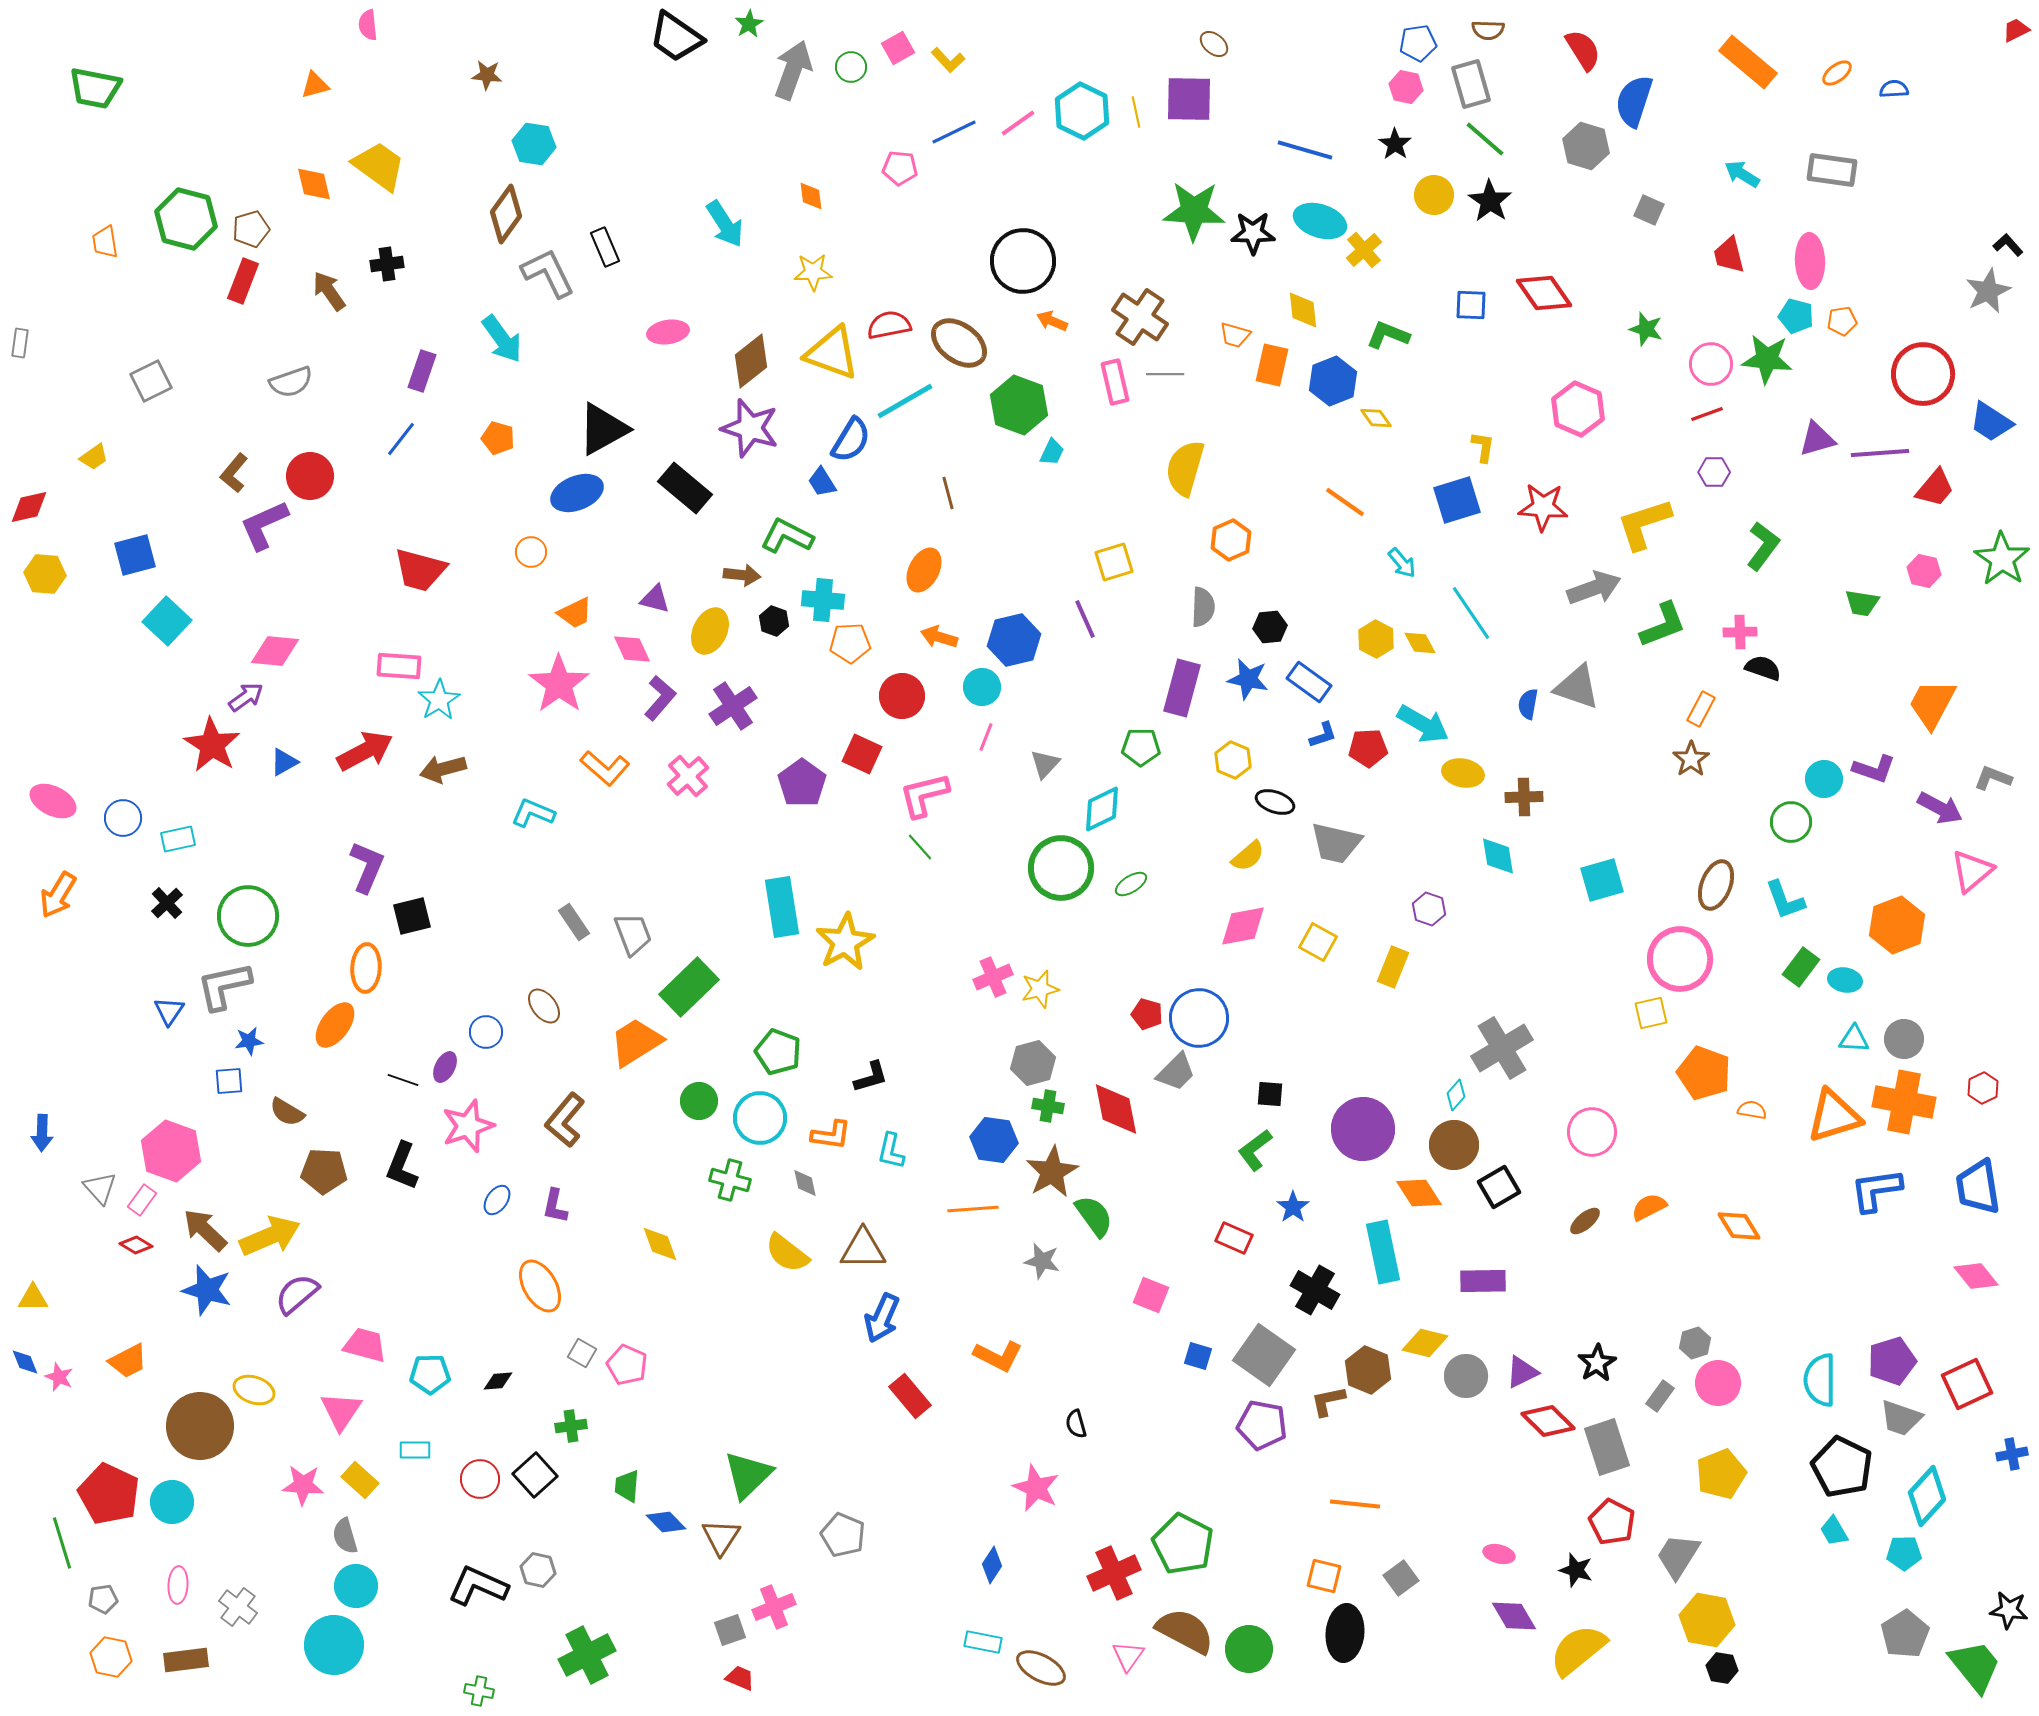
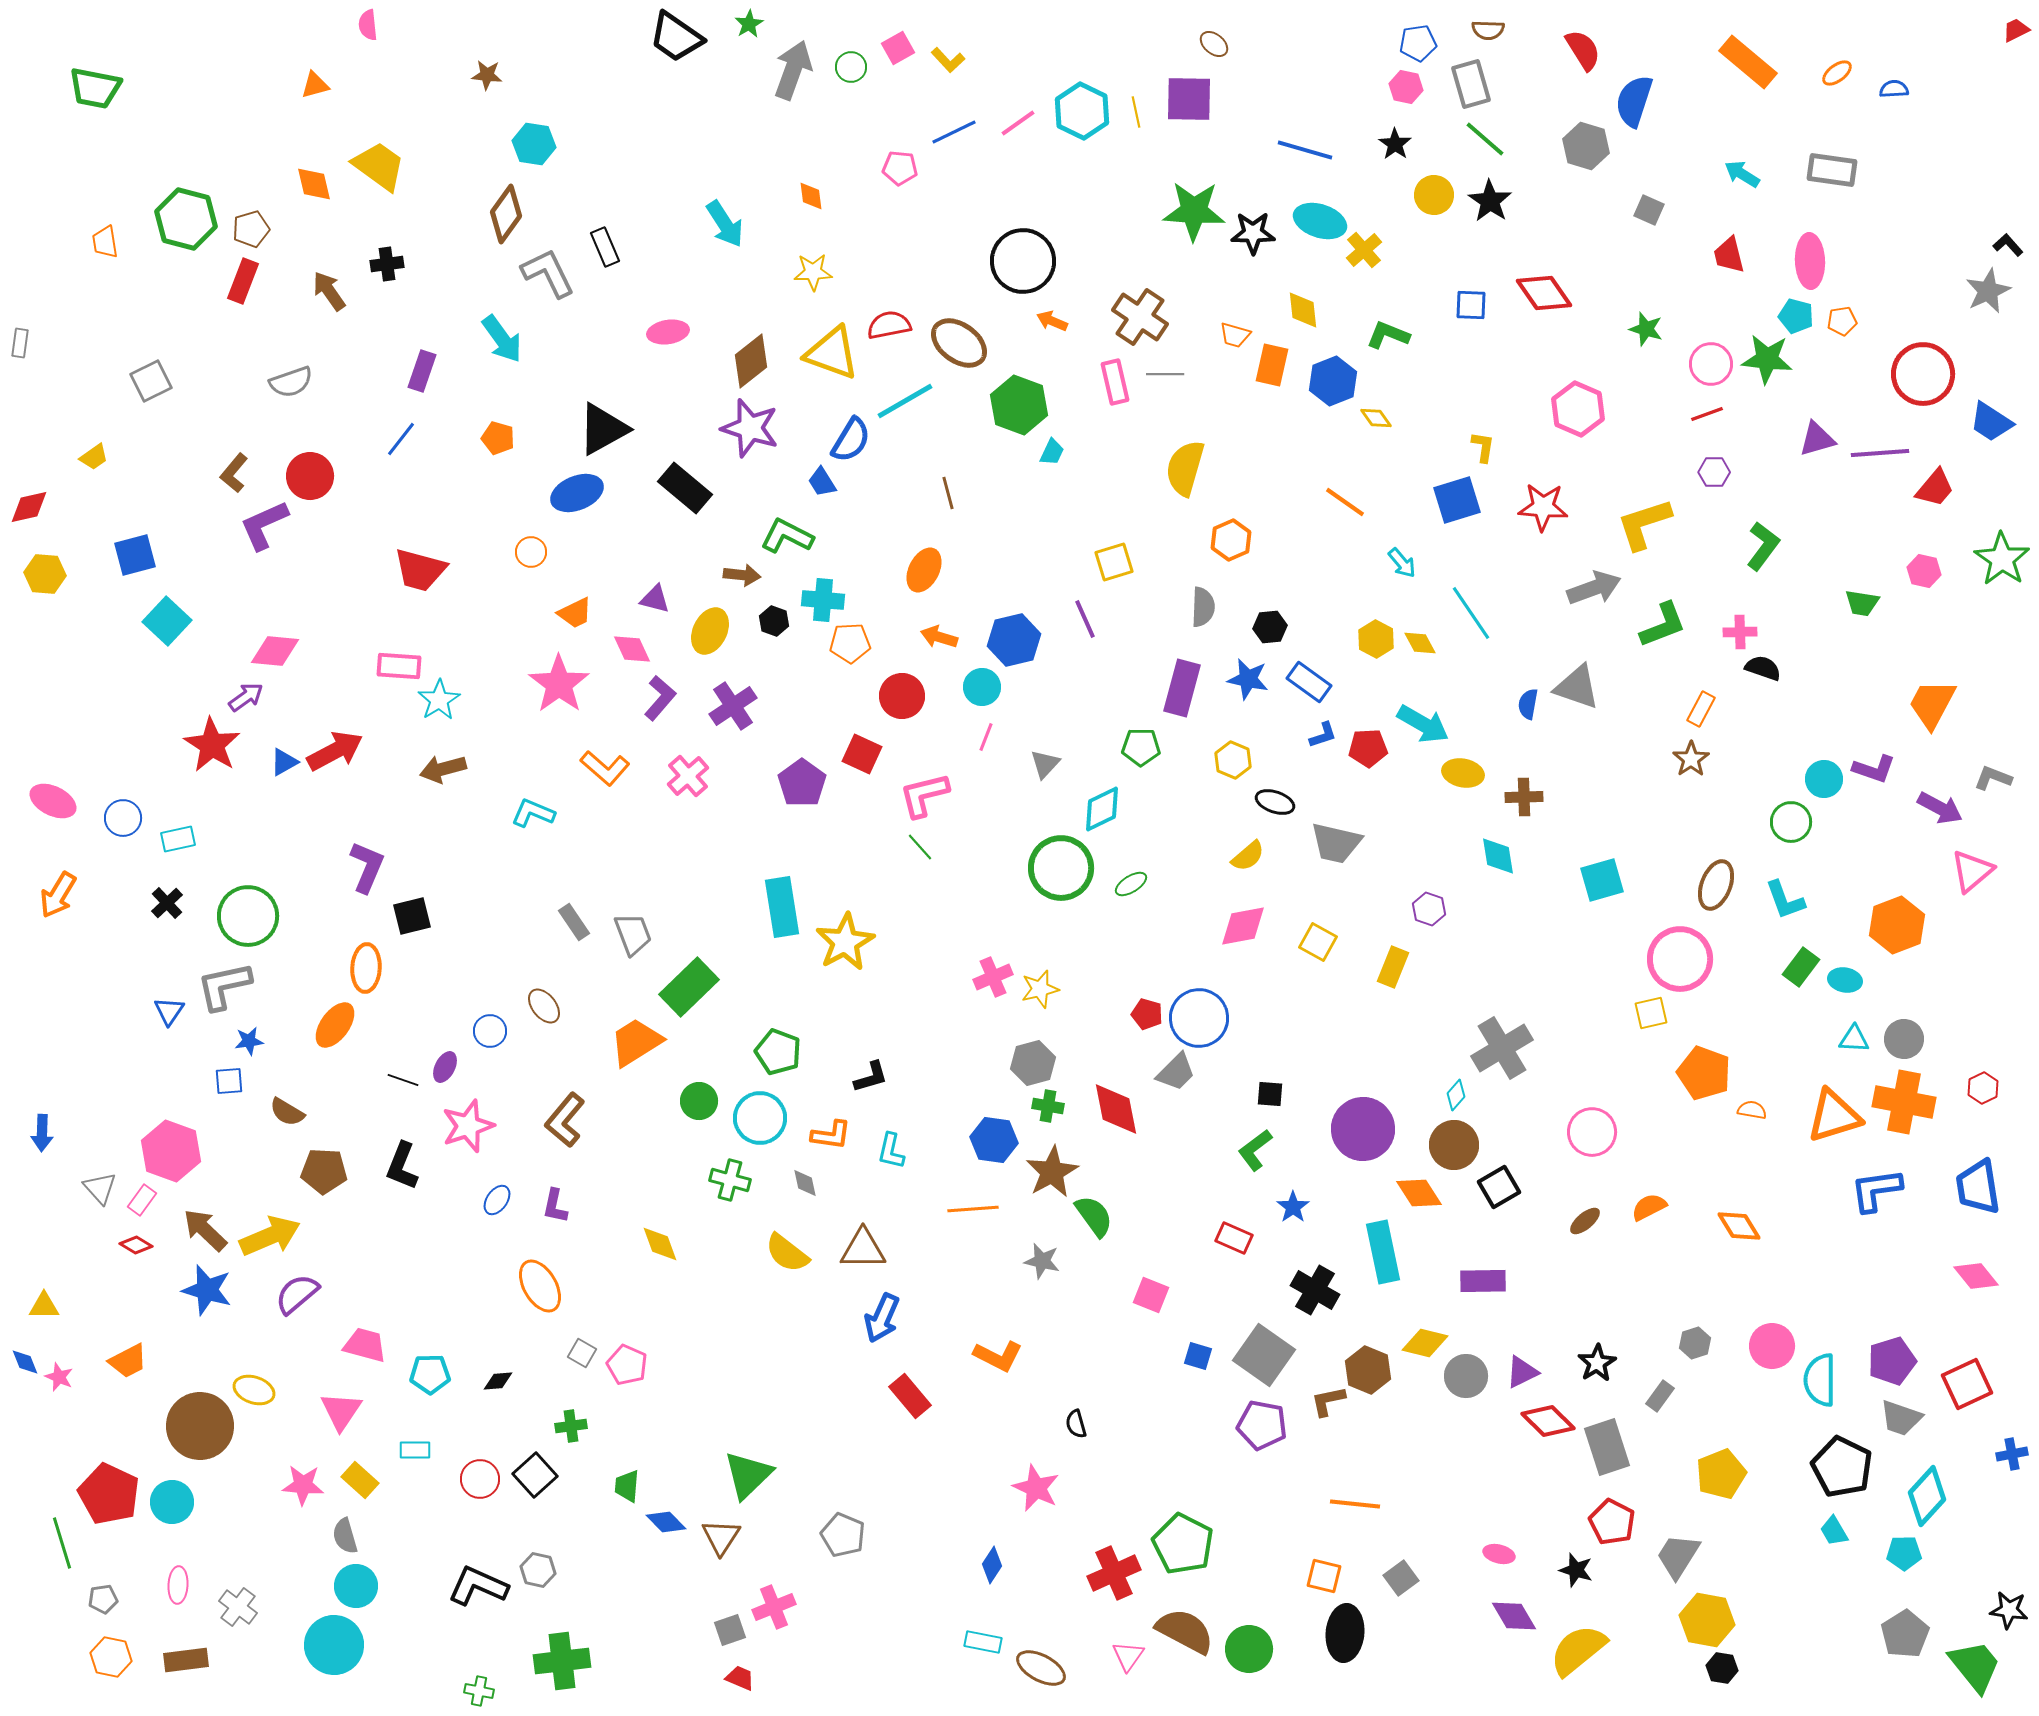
red arrow at (365, 751): moved 30 px left
blue circle at (486, 1032): moved 4 px right, 1 px up
yellow triangle at (33, 1298): moved 11 px right, 8 px down
pink circle at (1718, 1383): moved 54 px right, 37 px up
green cross at (587, 1655): moved 25 px left, 6 px down; rotated 20 degrees clockwise
